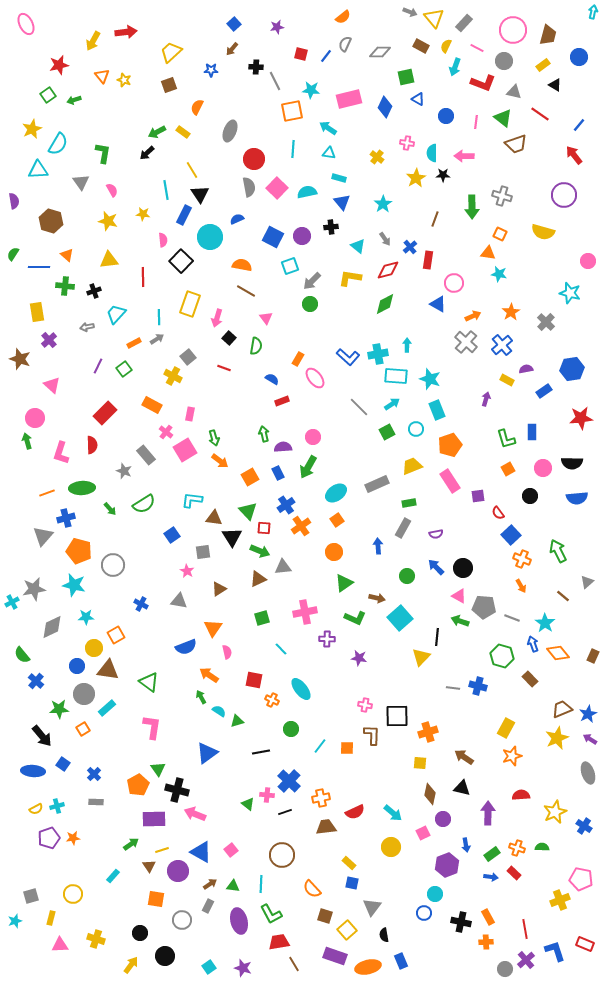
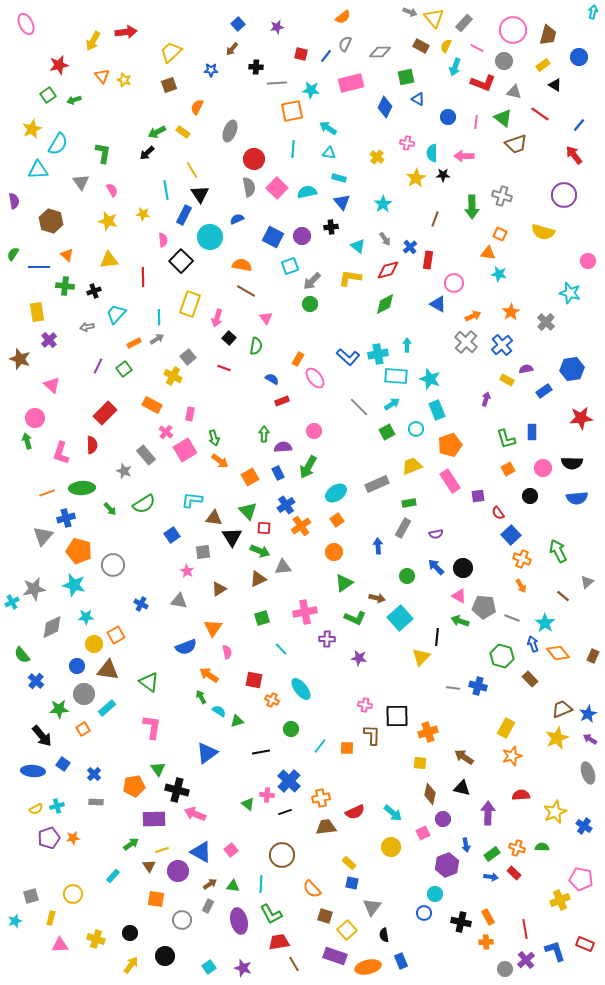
blue square at (234, 24): moved 4 px right
gray line at (275, 81): moved 2 px right, 2 px down; rotated 66 degrees counterclockwise
pink rectangle at (349, 99): moved 2 px right, 16 px up
blue circle at (446, 116): moved 2 px right, 1 px down
green arrow at (264, 434): rotated 14 degrees clockwise
pink circle at (313, 437): moved 1 px right, 6 px up
yellow circle at (94, 648): moved 4 px up
orange pentagon at (138, 785): moved 4 px left, 1 px down; rotated 20 degrees clockwise
black circle at (140, 933): moved 10 px left
